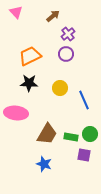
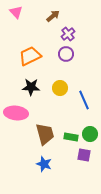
black star: moved 2 px right, 4 px down
brown trapezoid: moved 2 px left; rotated 45 degrees counterclockwise
